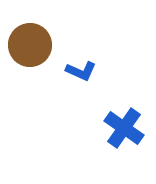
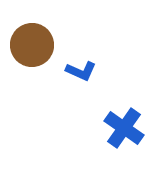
brown circle: moved 2 px right
